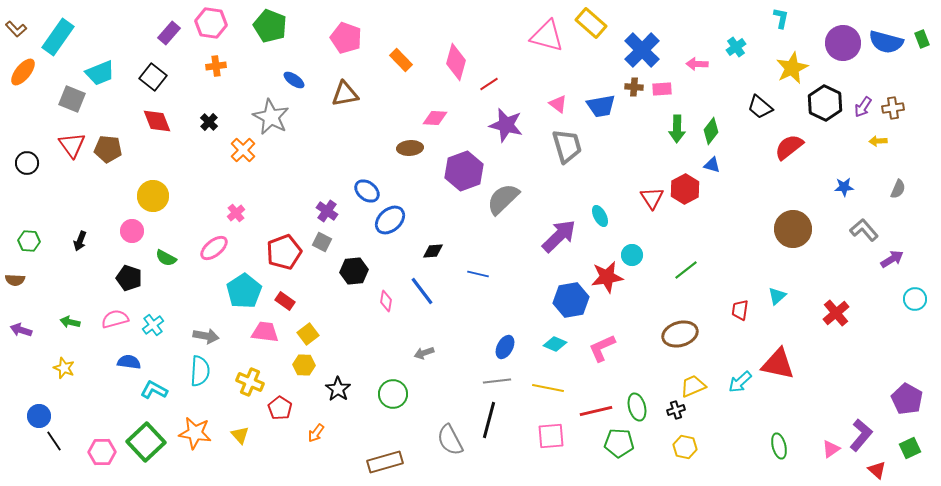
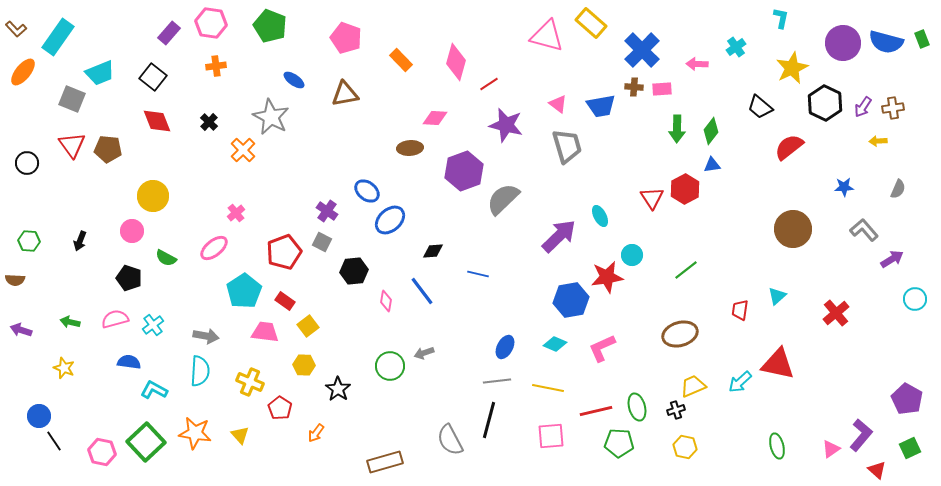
blue triangle at (712, 165): rotated 24 degrees counterclockwise
yellow square at (308, 334): moved 8 px up
green circle at (393, 394): moved 3 px left, 28 px up
green ellipse at (779, 446): moved 2 px left
pink hexagon at (102, 452): rotated 12 degrees clockwise
